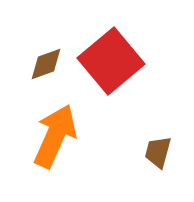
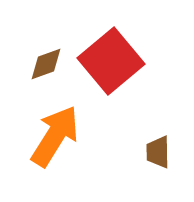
orange arrow: rotated 8 degrees clockwise
brown trapezoid: rotated 16 degrees counterclockwise
